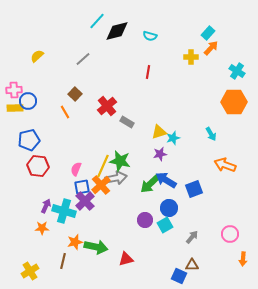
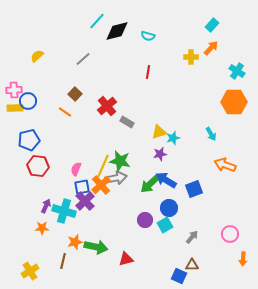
cyan rectangle at (208, 33): moved 4 px right, 8 px up
cyan semicircle at (150, 36): moved 2 px left
orange line at (65, 112): rotated 24 degrees counterclockwise
